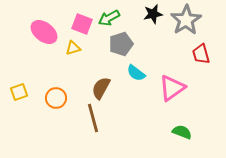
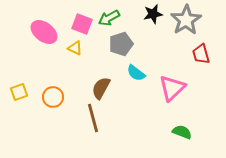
yellow triangle: moved 2 px right; rotated 42 degrees clockwise
pink triangle: rotated 8 degrees counterclockwise
orange circle: moved 3 px left, 1 px up
